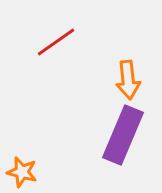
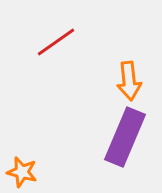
orange arrow: moved 1 px right, 1 px down
purple rectangle: moved 2 px right, 2 px down
